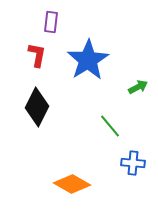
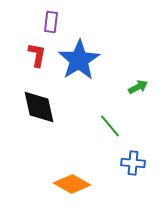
blue star: moved 9 px left
black diamond: moved 2 px right; rotated 39 degrees counterclockwise
